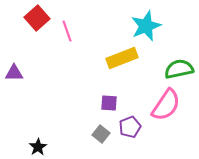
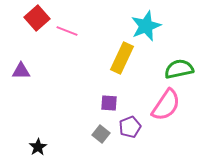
pink line: rotated 50 degrees counterclockwise
yellow rectangle: rotated 44 degrees counterclockwise
purple triangle: moved 7 px right, 2 px up
